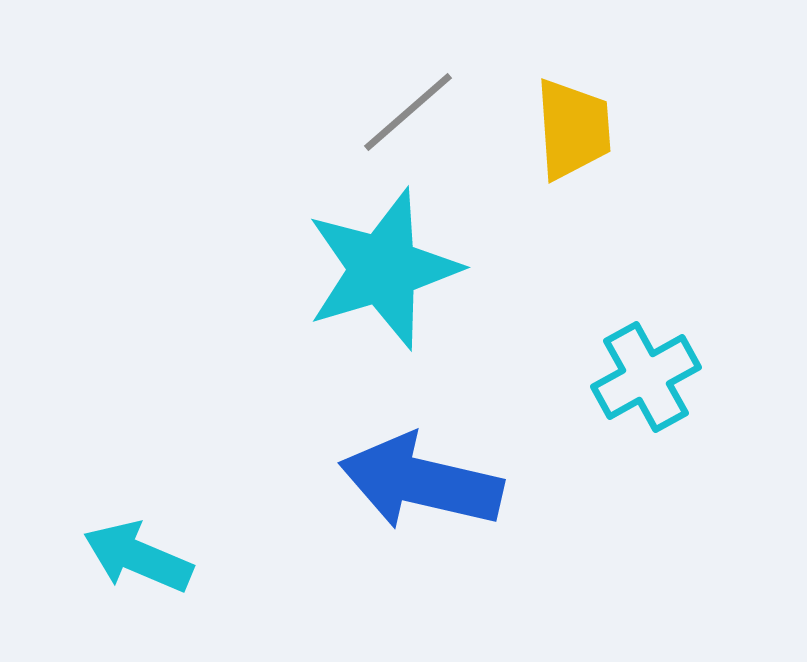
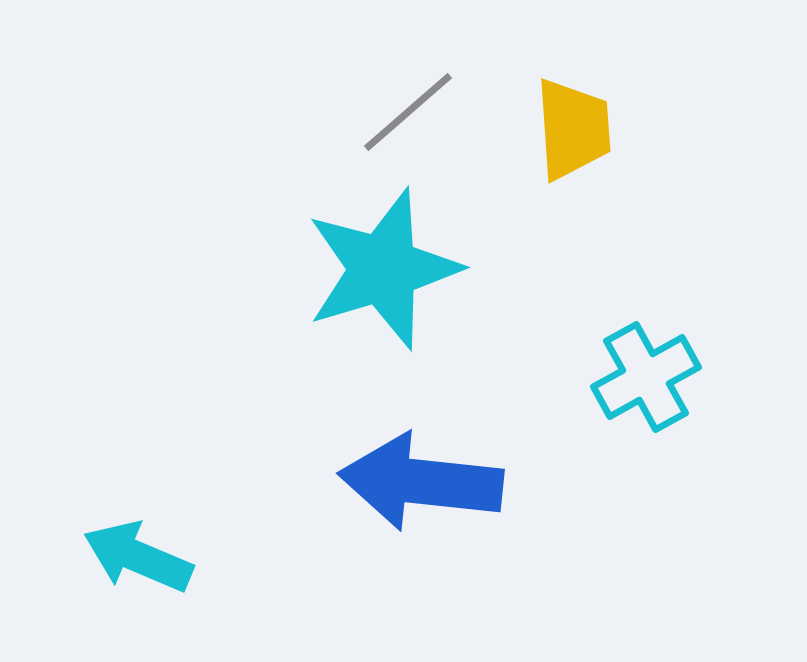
blue arrow: rotated 7 degrees counterclockwise
